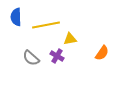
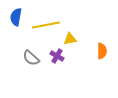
blue semicircle: rotated 12 degrees clockwise
orange semicircle: moved 2 px up; rotated 35 degrees counterclockwise
